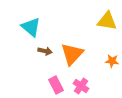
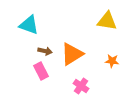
cyan triangle: moved 2 px left, 2 px up; rotated 20 degrees counterclockwise
orange triangle: rotated 15 degrees clockwise
pink rectangle: moved 15 px left, 14 px up
